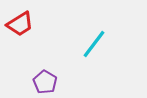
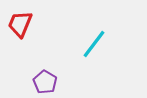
red trapezoid: rotated 144 degrees clockwise
